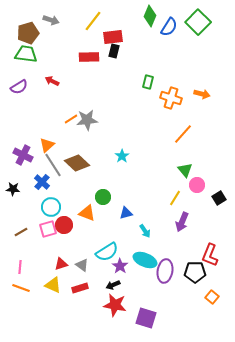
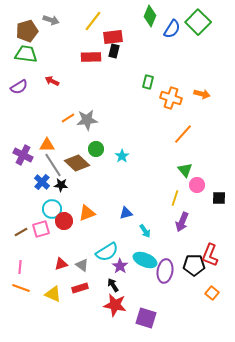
blue semicircle at (169, 27): moved 3 px right, 2 px down
brown pentagon at (28, 33): moved 1 px left, 2 px up
red rectangle at (89, 57): moved 2 px right
orange line at (71, 119): moved 3 px left, 1 px up
orange triangle at (47, 145): rotated 42 degrees clockwise
black star at (13, 189): moved 48 px right, 4 px up
green circle at (103, 197): moved 7 px left, 48 px up
yellow line at (175, 198): rotated 14 degrees counterclockwise
black square at (219, 198): rotated 32 degrees clockwise
cyan circle at (51, 207): moved 1 px right, 2 px down
orange triangle at (87, 213): rotated 42 degrees counterclockwise
red circle at (64, 225): moved 4 px up
pink square at (48, 229): moved 7 px left
black pentagon at (195, 272): moved 1 px left, 7 px up
yellow triangle at (53, 285): moved 9 px down
black arrow at (113, 285): rotated 80 degrees clockwise
orange square at (212, 297): moved 4 px up
